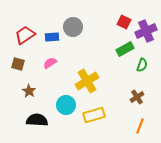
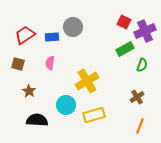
purple cross: moved 1 px left
pink semicircle: rotated 48 degrees counterclockwise
